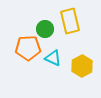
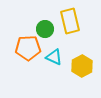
cyan triangle: moved 1 px right, 1 px up
